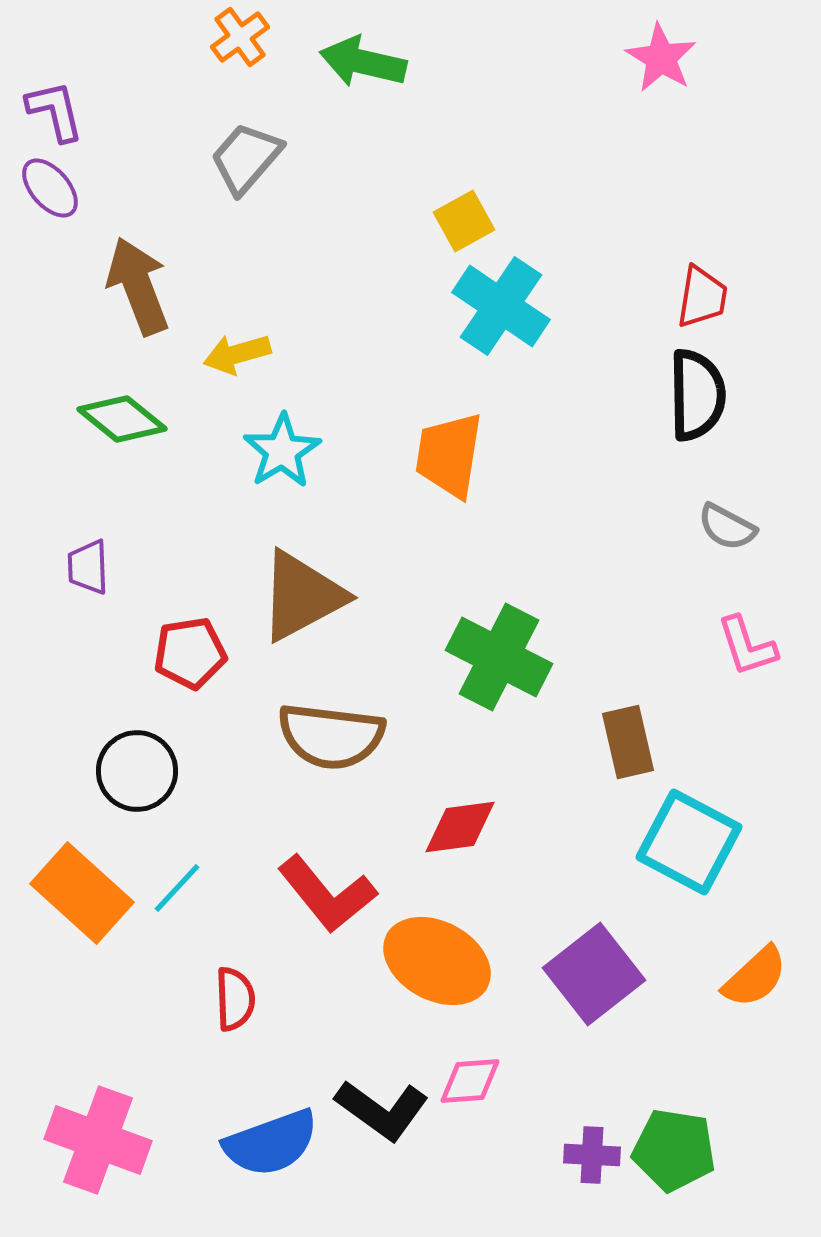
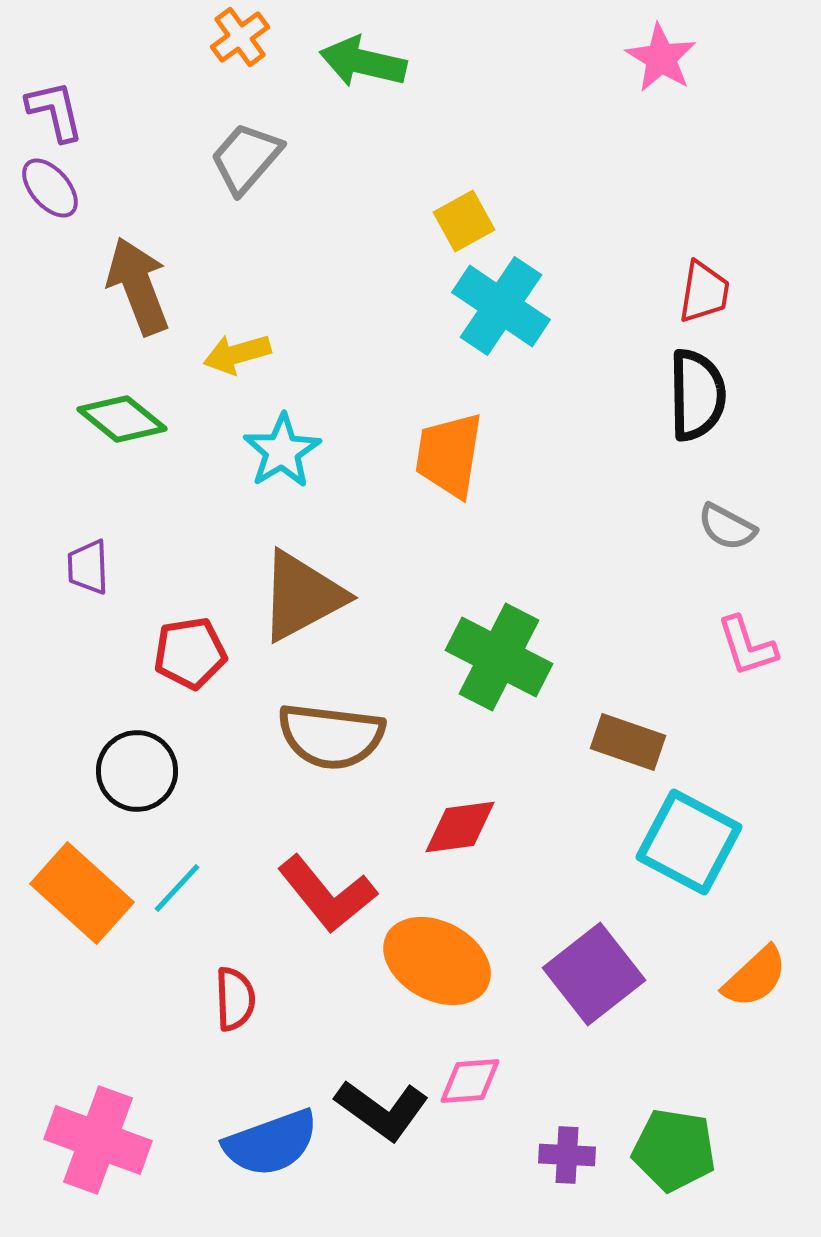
red trapezoid: moved 2 px right, 5 px up
brown rectangle: rotated 58 degrees counterclockwise
purple cross: moved 25 px left
